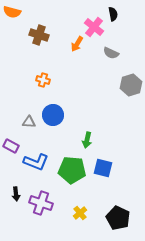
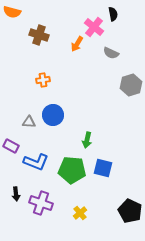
orange cross: rotated 24 degrees counterclockwise
black pentagon: moved 12 px right, 7 px up
